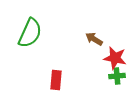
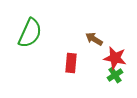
green cross: moved 2 px left, 1 px up; rotated 28 degrees counterclockwise
red rectangle: moved 15 px right, 17 px up
